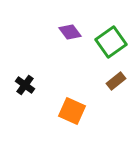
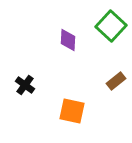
purple diamond: moved 2 px left, 8 px down; rotated 40 degrees clockwise
green square: moved 16 px up; rotated 12 degrees counterclockwise
orange square: rotated 12 degrees counterclockwise
